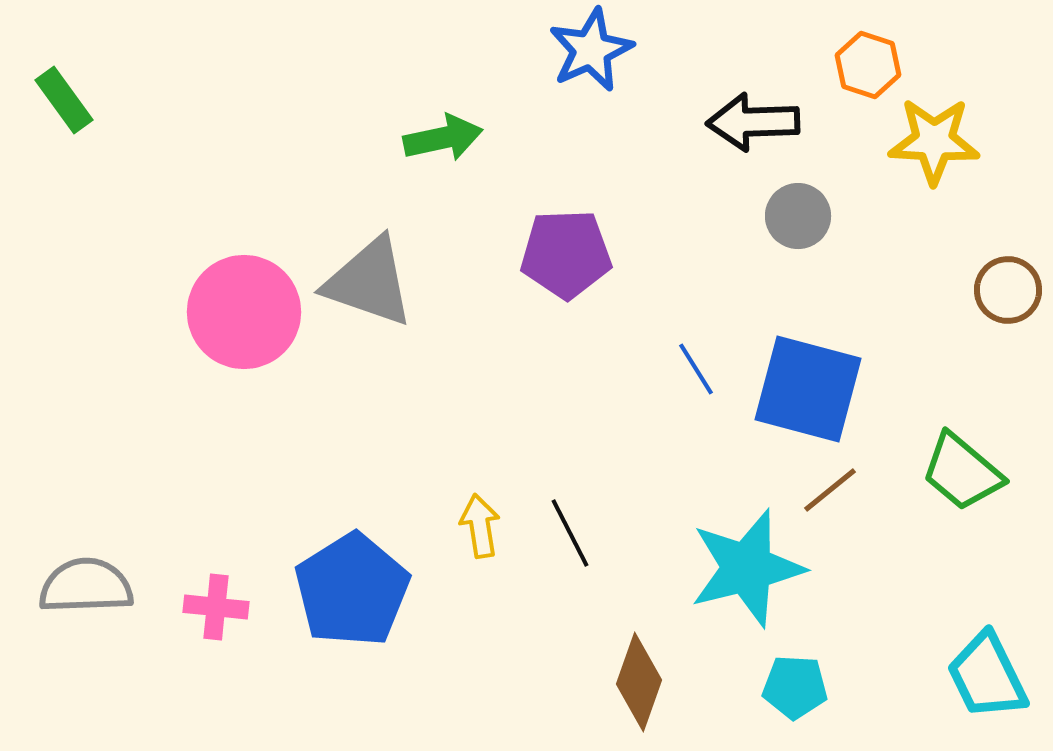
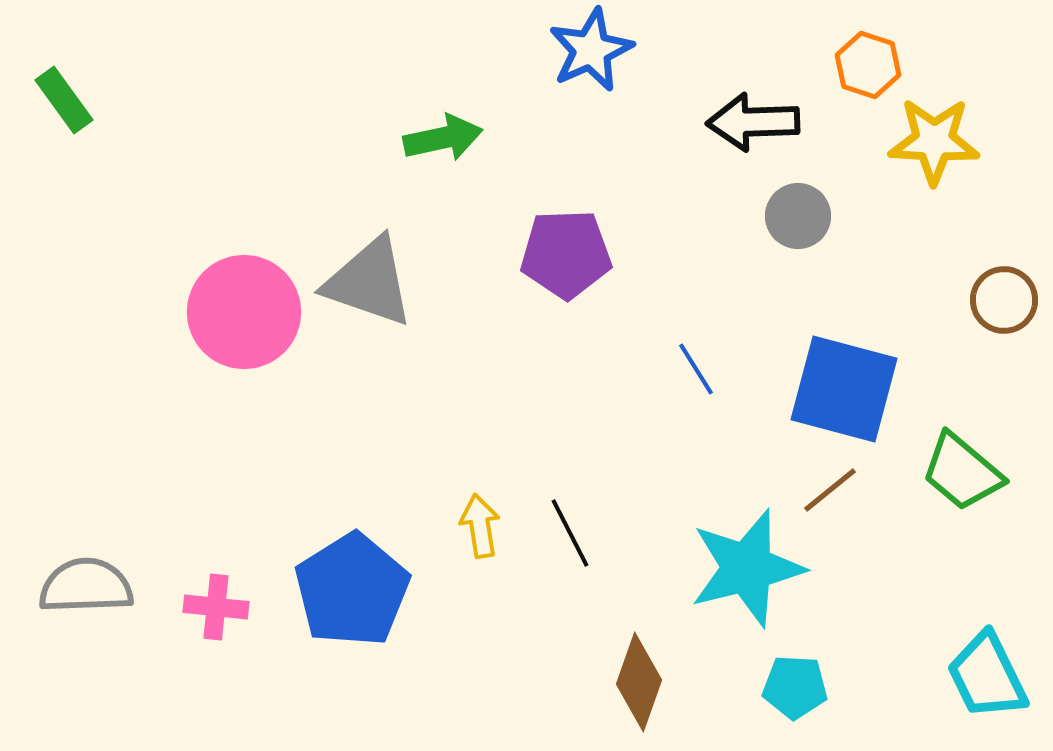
brown circle: moved 4 px left, 10 px down
blue square: moved 36 px right
